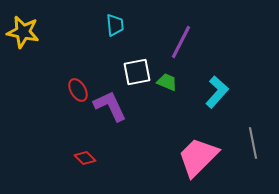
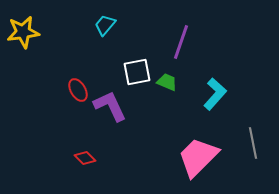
cyan trapezoid: moved 10 px left; rotated 135 degrees counterclockwise
yellow star: rotated 20 degrees counterclockwise
purple line: rotated 8 degrees counterclockwise
cyan L-shape: moved 2 px left, 2 px down
